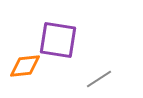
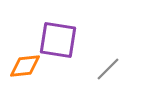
gray line: moved 9 px right, 10 px up; rotated 12 degrees counterclockwise
